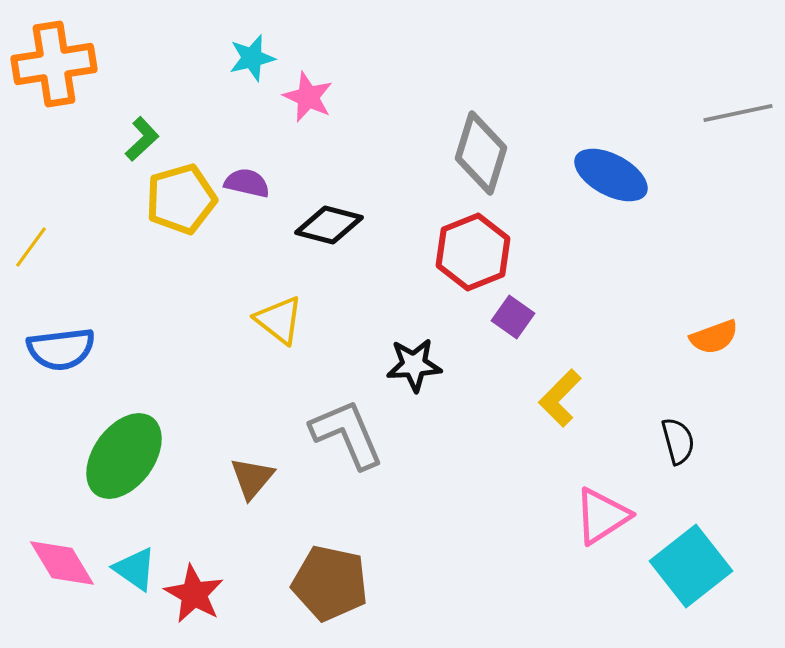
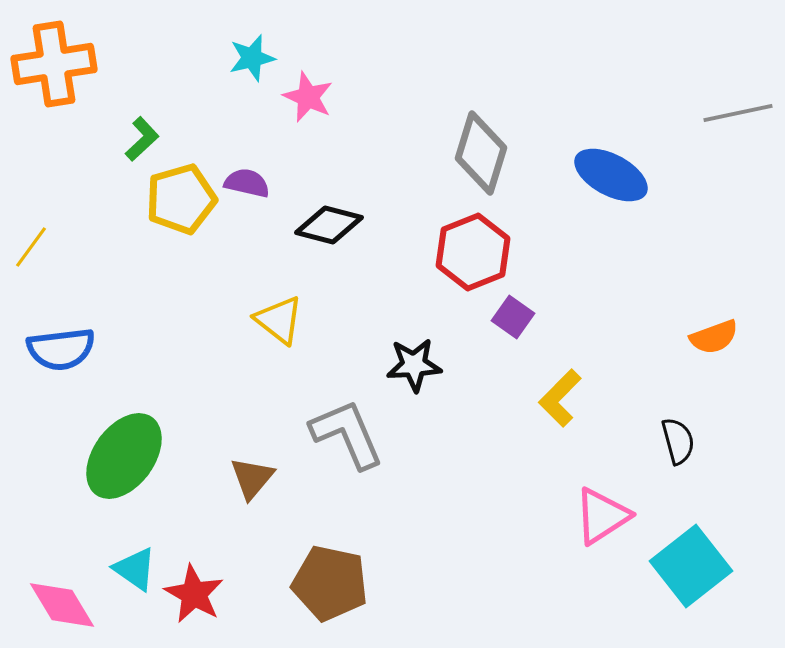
pink diamond: moved 42 px down
